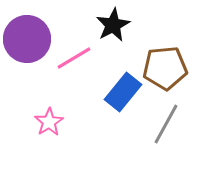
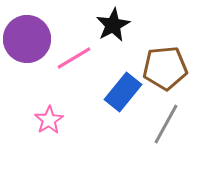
pink star: moved 2 px up
